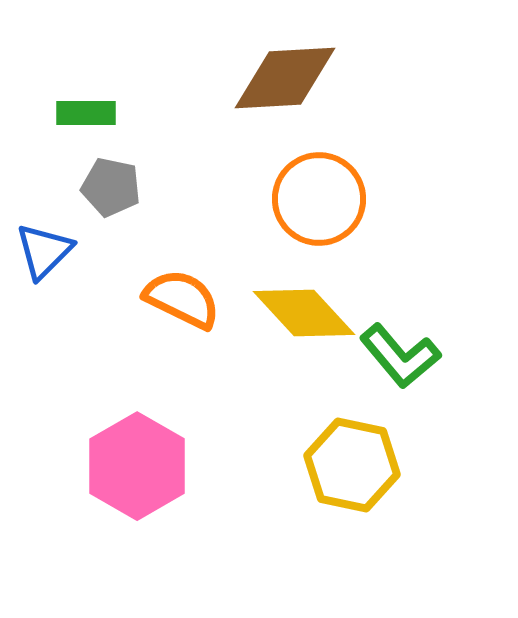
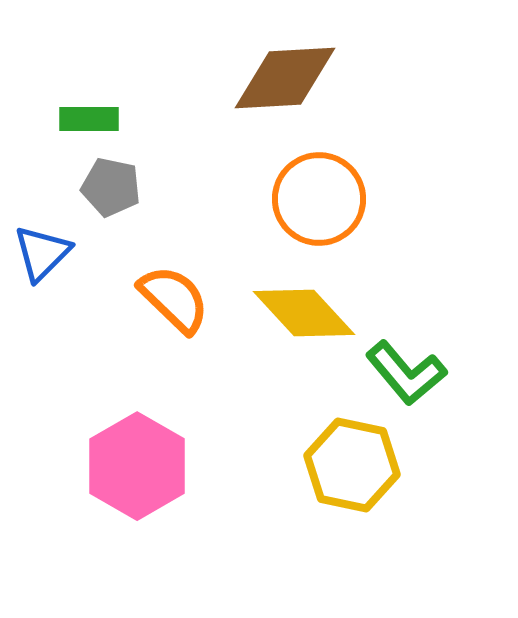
green rectangle: moved 3 px right, 6 px down
blue triangle: moved 2 px left, 2 px down
orange semicircle: moved 8 px left; rotated 18 degrees clockwise
green L-shape: moved 6 px right, 17 px down
